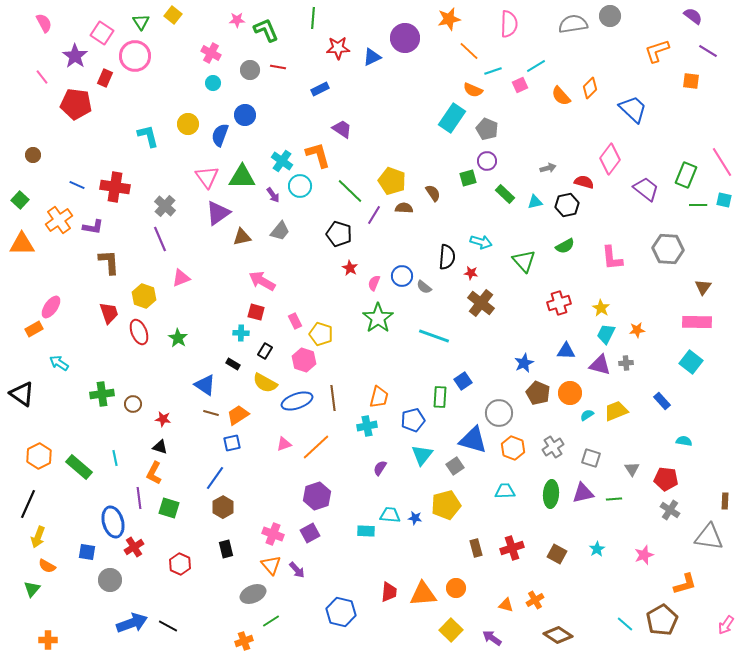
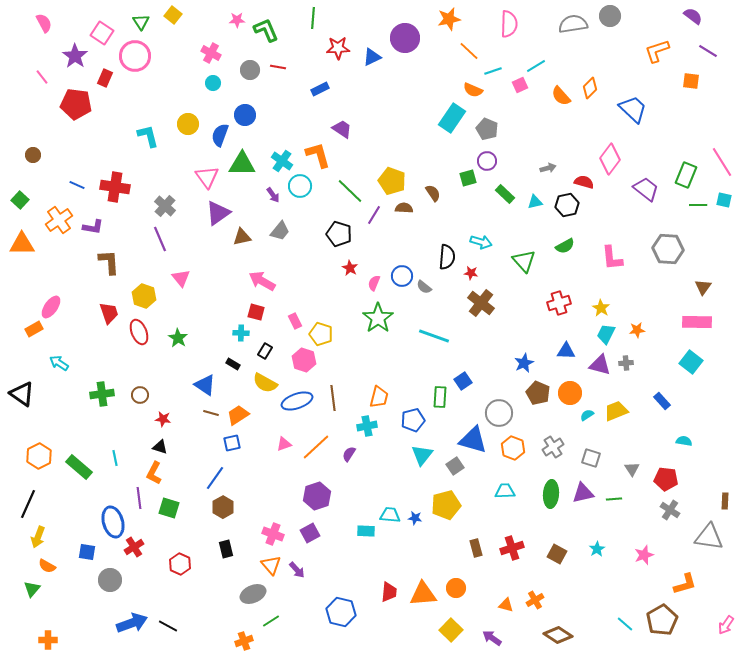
green triangle at (242, 177): moved 13 px up
pink triangle at (181, 278): rotated 48 degrees counterclockwise
brown circle at (133, 404): moved 7 px right, 9 px up
purple semicircle at (380, 468): moved 31 px left, 14 px up
